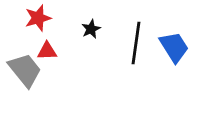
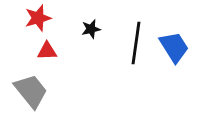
black star: rotated 12 degrees clockwise
gray trapezoid: moved 6 px right, 21 px down
